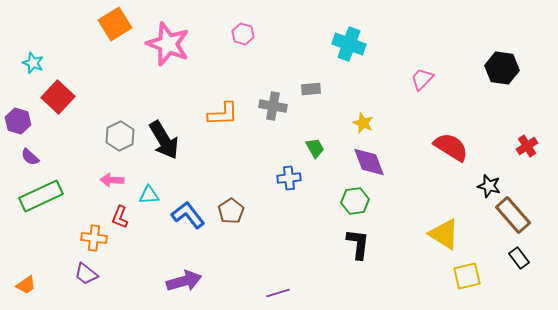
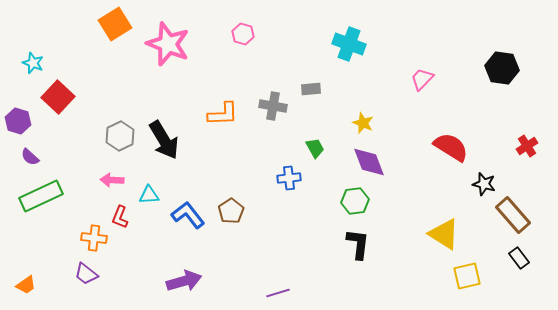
black star: moved 5 px left, 2 px up
